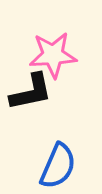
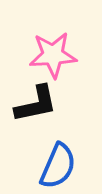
black L-shape: moved 5 px right, 12 px down
